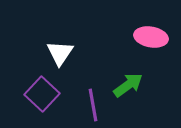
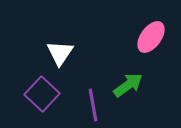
pink ellipse: rotated 64 degrees counterclockwise
